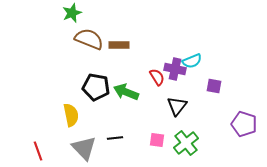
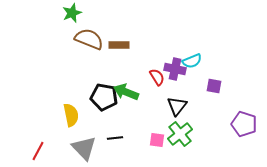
black pentagon: moved 8 px right, 10 px down
green cross: moved 6 px left, 9 px up
red line: rotated 48 degrees clockwise
